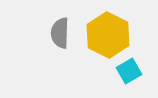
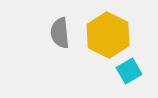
gray semicircle: rotated 8 degrees counterclockwise
